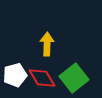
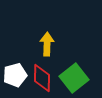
red diamond: rotated 32 degrees clockwise
